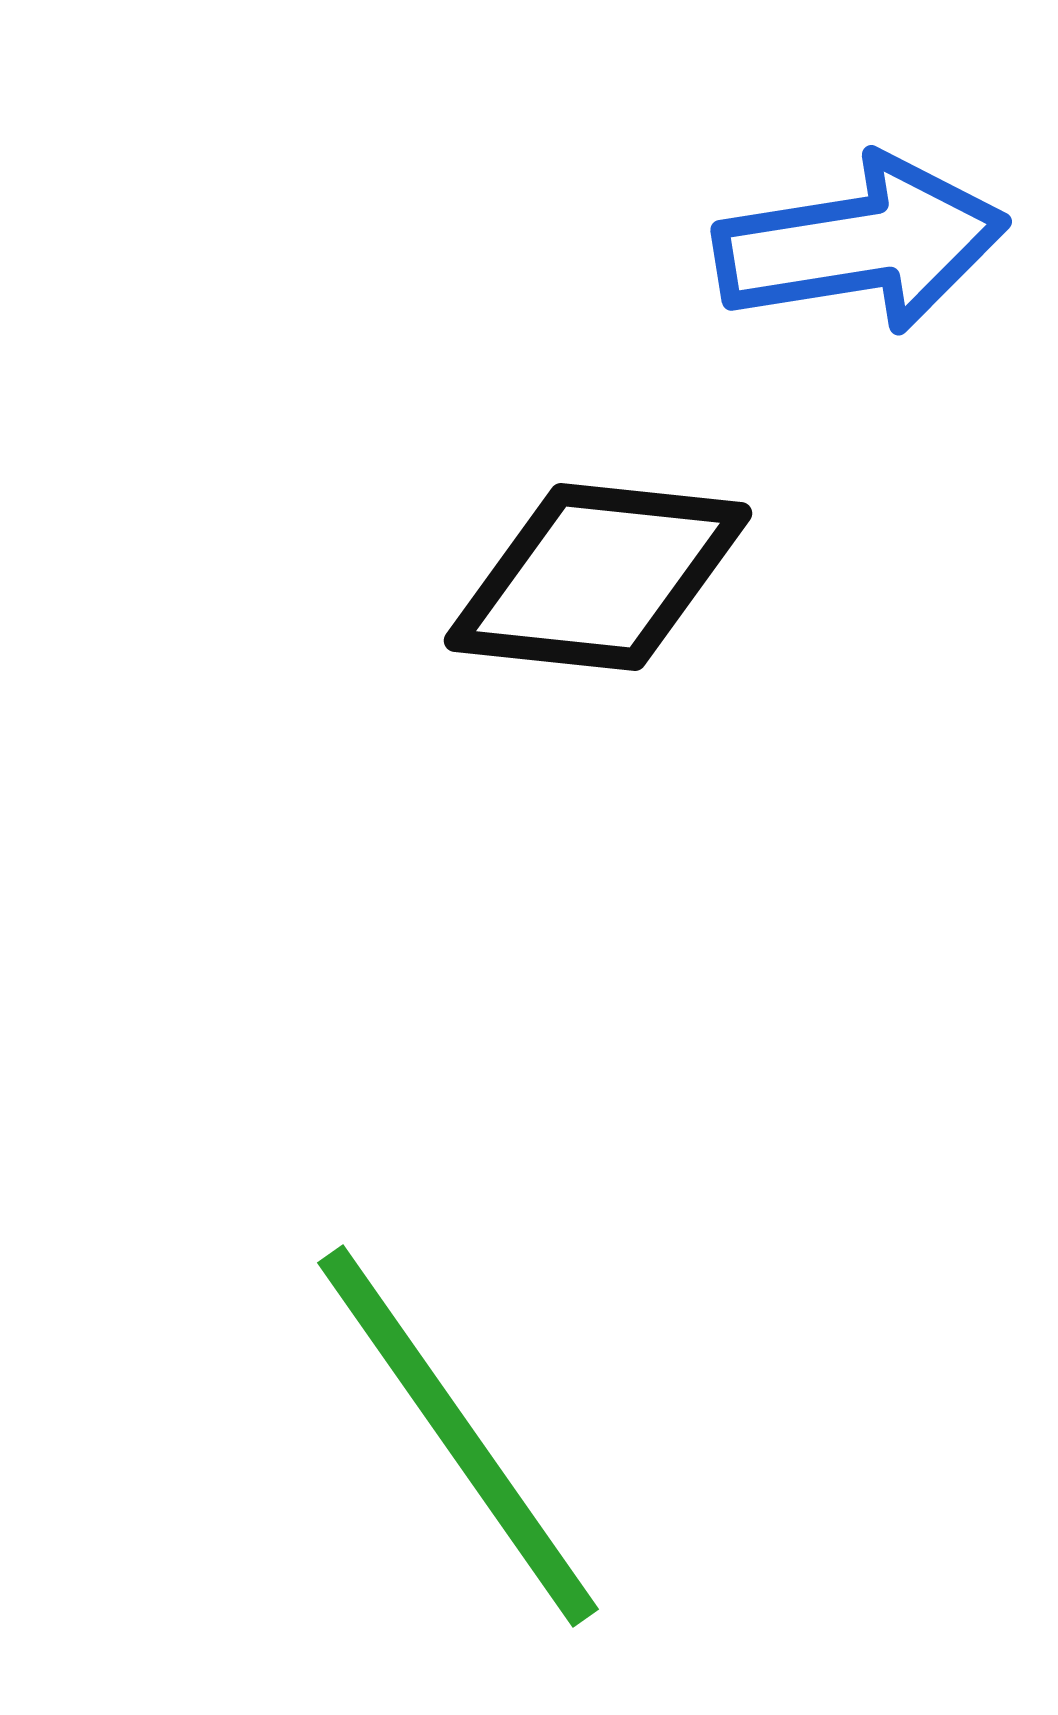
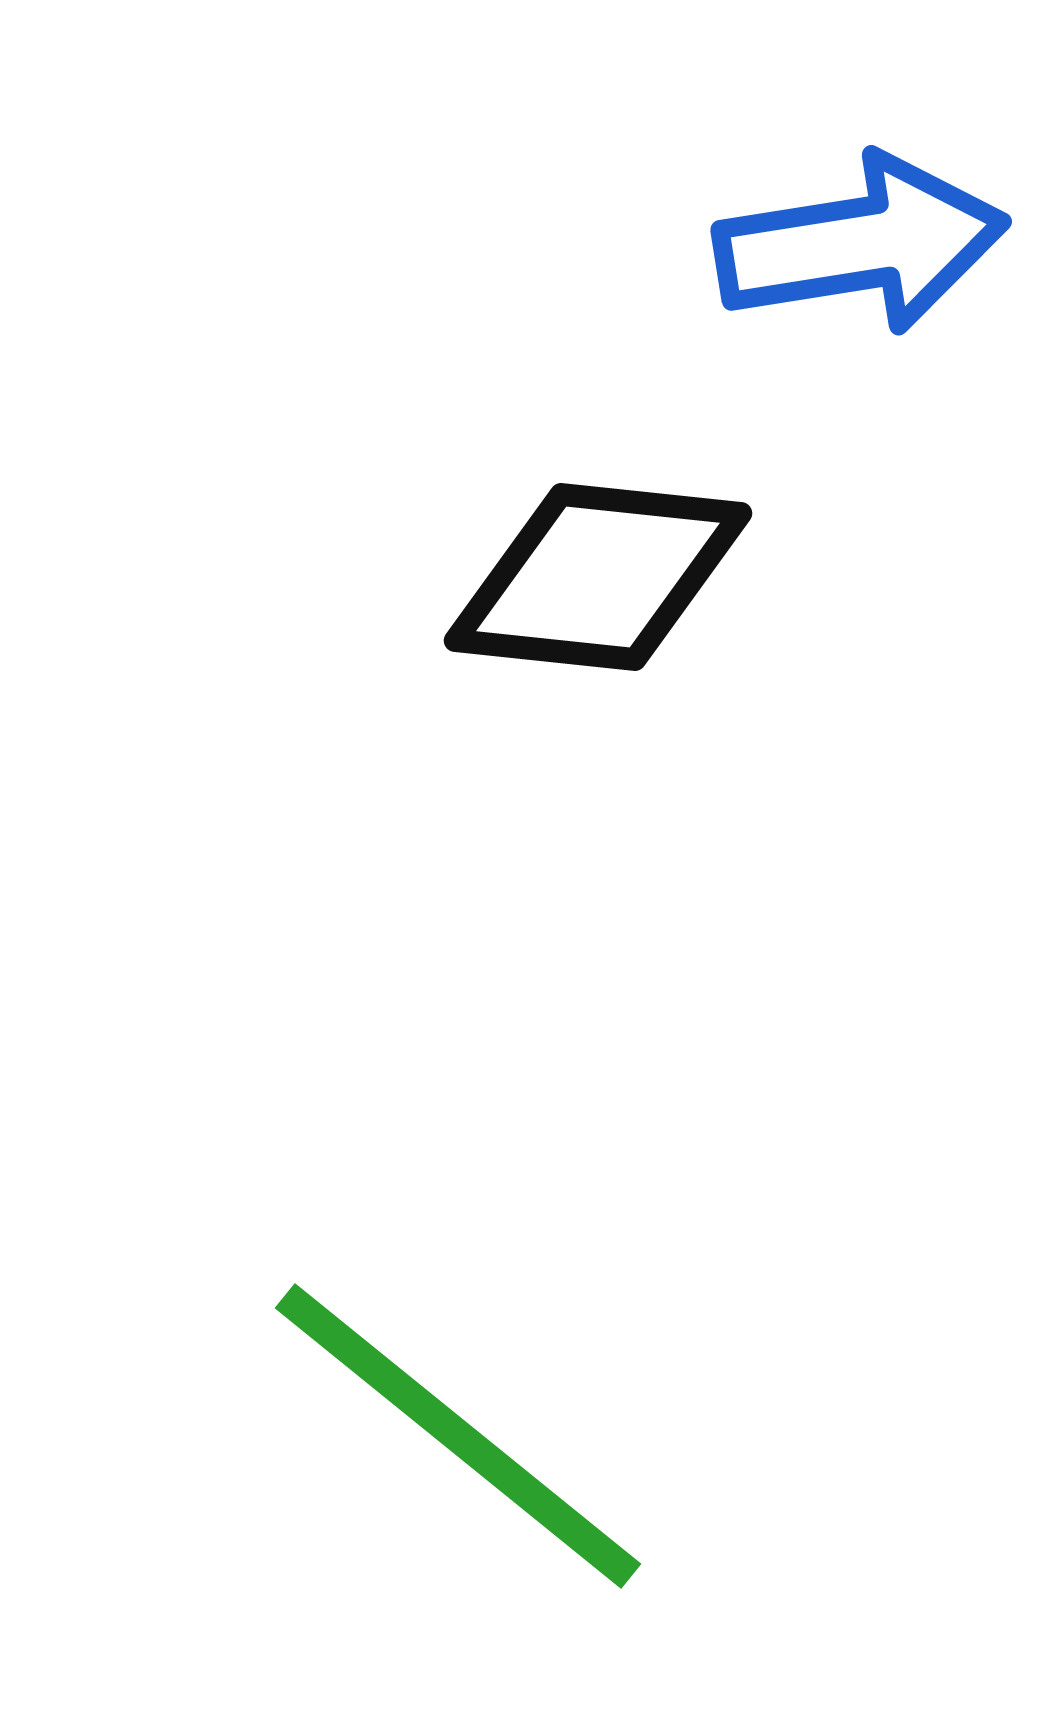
green line: rotated 16 degrees counterclockwise
